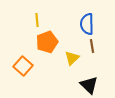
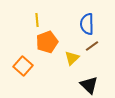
brown line: rotated 64 degrees clockwise
